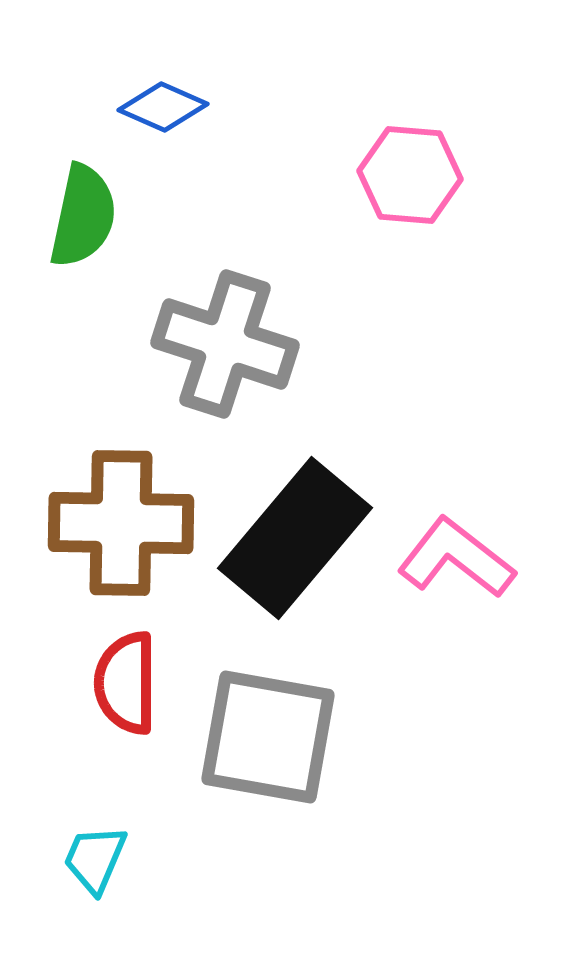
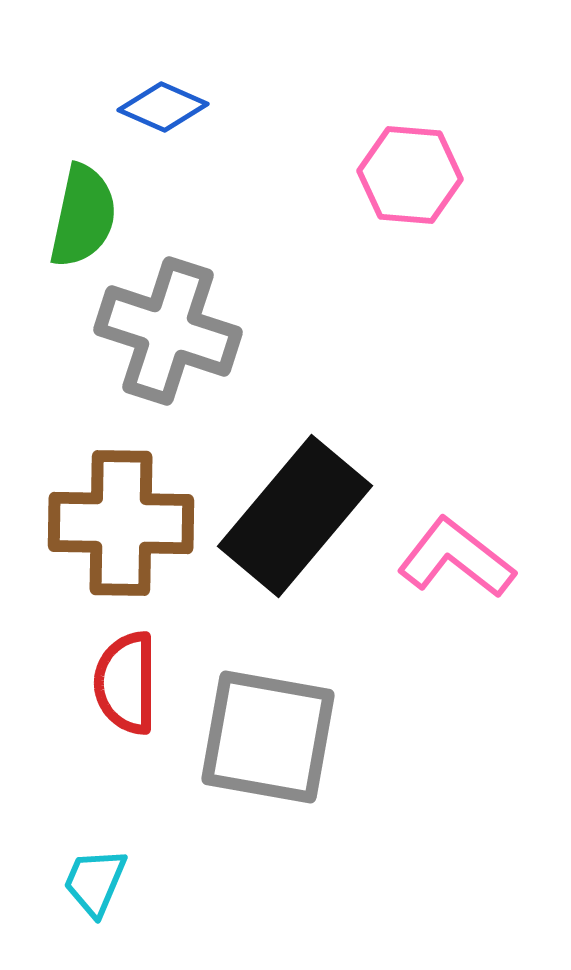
gray cross: moved 57 px left, 13 px up
black rectangle: moved 22 px up
cyan trapezoid: moved 23 px down
